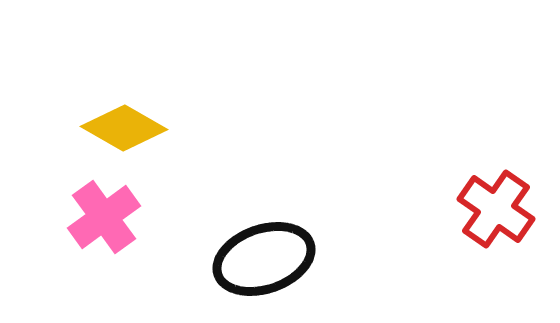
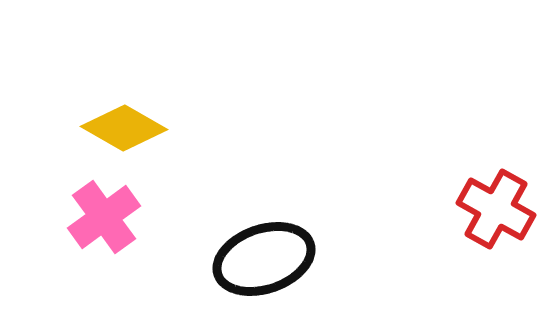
red cross: rotated 6 degrees counterclockwise
